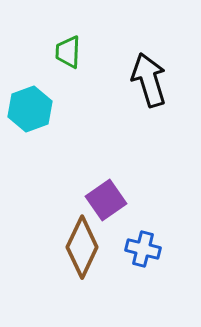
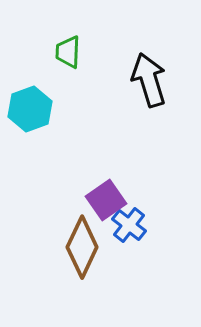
blue cross: moved 14 px left, 24 px up; rotated 24 degrees clockwise
